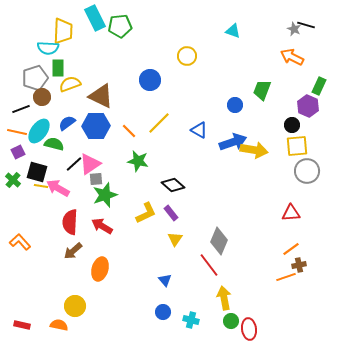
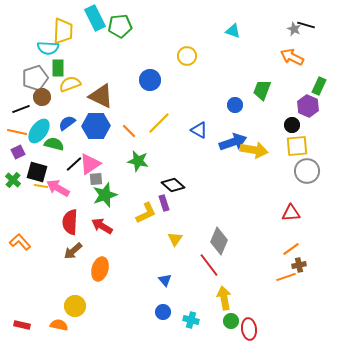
purple rectangle at (171, 213): moved 7 px left, 10 px up; rotated 21 degrees clockwise
